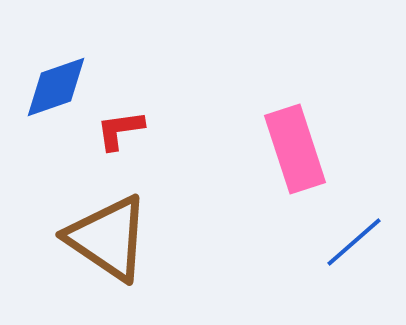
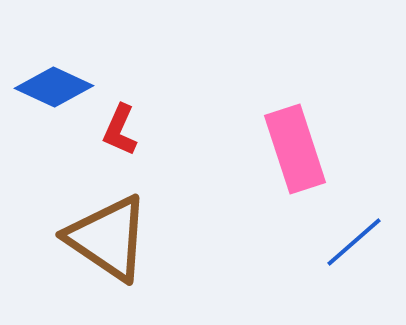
blue diamond: moved 2 px left; rotated 44 degrees clockwise
red L-shape: rotated 58 degrees counterclockwise
